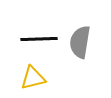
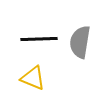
yellow triangle: rotated 36 degrees clockwise
